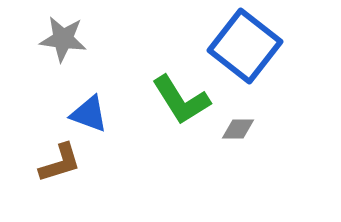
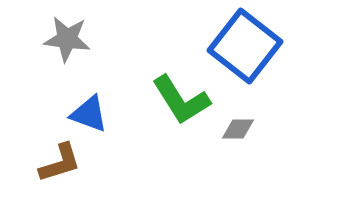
gray star: moved 4 px right
